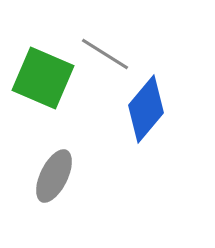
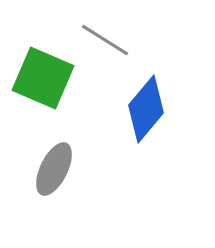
gray line: moved 14 px up
gray ellipse: moved 7 px up
